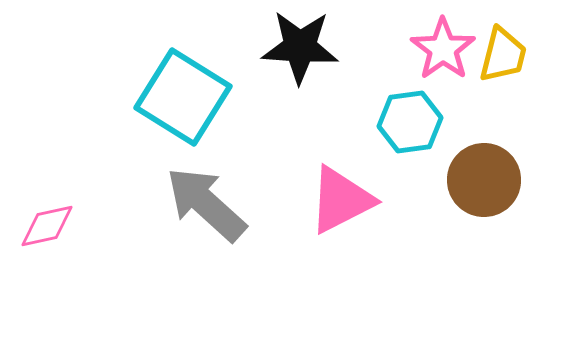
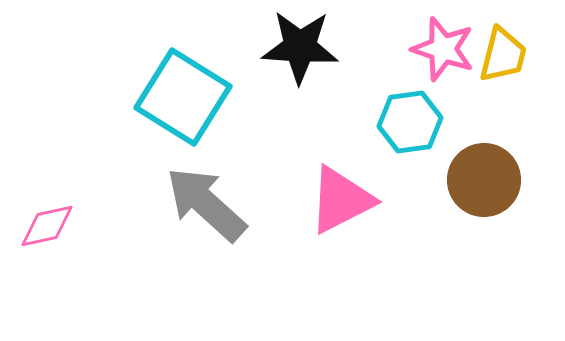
pink star: rotated 18 degrees counterclockwise
